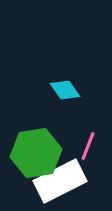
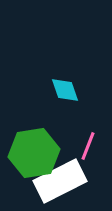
cyan diamond: rotated 16 degrees clockwise
green hexagon: moved 2 px left
